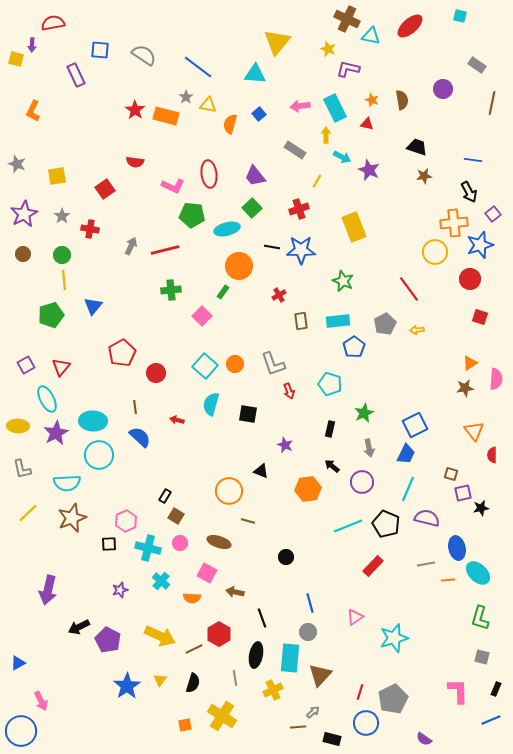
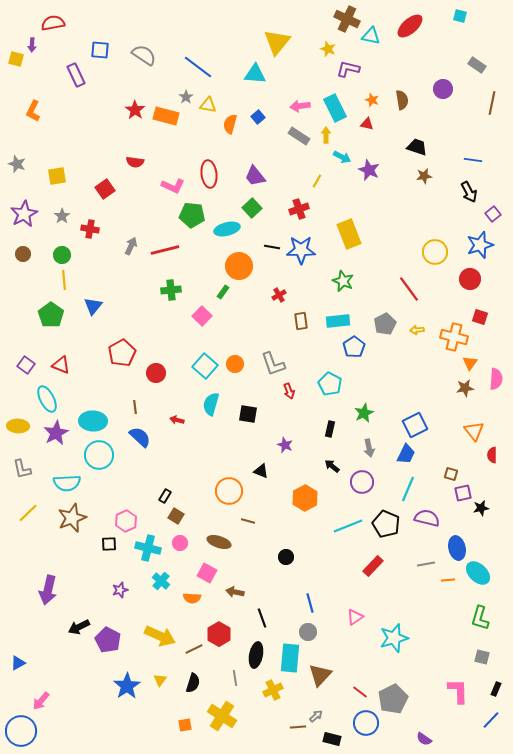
blue square at (259, 114): moved 1 px left, 3 px down
gray rectangle at (295, 150): moved 4 px right, 14 px up
orange cross at (454, 223): moved 114 px down; rotated 20 degrees clockwise
yellow rectangle at (354, 227): moved 5 px left, 7 px down
green pentagon at (51, 315): rotated 20 degrees counterclockwise
orange triangle at (470, 363): rotated 21 degrees counterclockwise
purple square at (26, 365): rotated 24 degrees counterclockwise
red triangle at (61, 367): moved 2 px up; rotated 48 degrees counterclockwise
cyan pentagon at (330, 384): rotated 10 degrees clockwise
orange hexagon at (308, 489): moved 3 px left, 9 px down; rotated 20 degrees counterclockwise
red line at (360, 692): rotated 70 degrees counterclockwise
pink arrow at (41, 701): rotated 66 degrees clockwise
gray arrow at (313, 712): moved 3 px right, 4 px down
blue line at (491, 720): rotated 24 degrees counterclockwise
